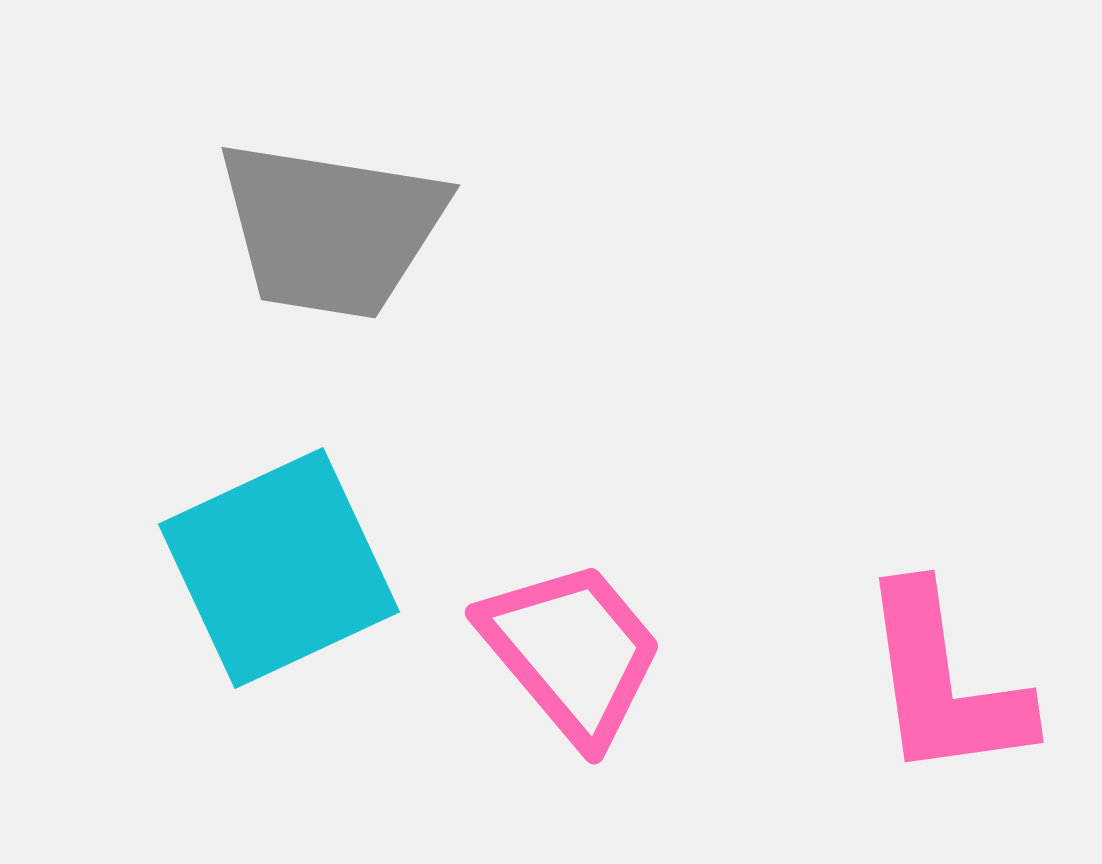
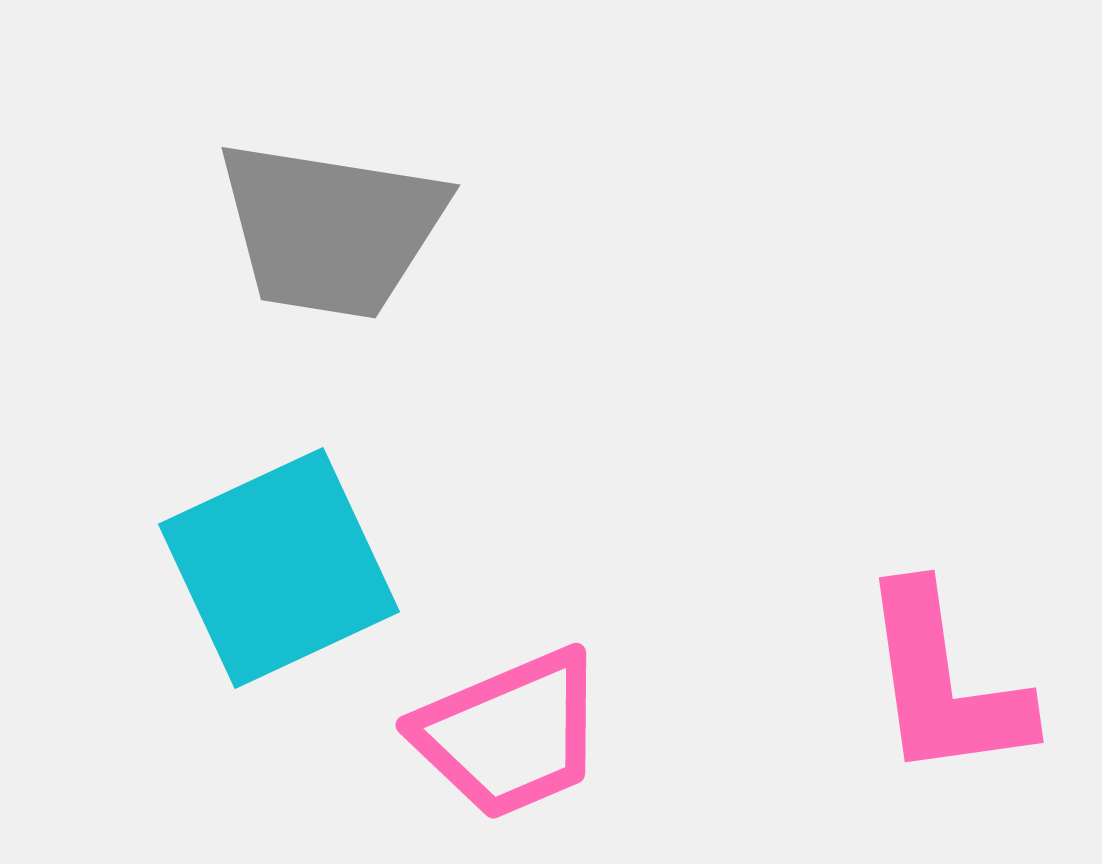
pink trapezoid: moved 62 px left, 82 px down; rotated 107 degrees clockwise
